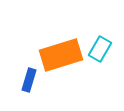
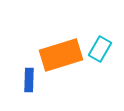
blue rectangle: rotated 15 degrees counterclockwise
